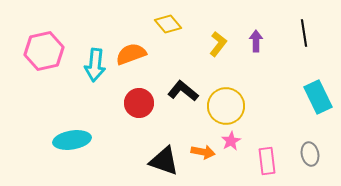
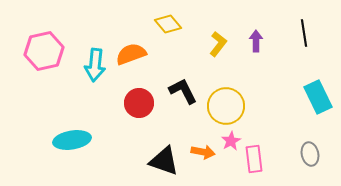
black L-shape: rotated 24 degrees clockwise
pink rectangle: moved 13 px left, 2 px up
